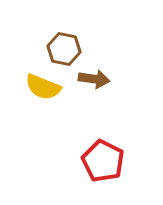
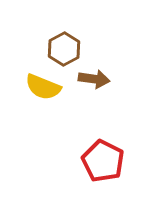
brown hexagon: rotated 20 degrees clockwise
